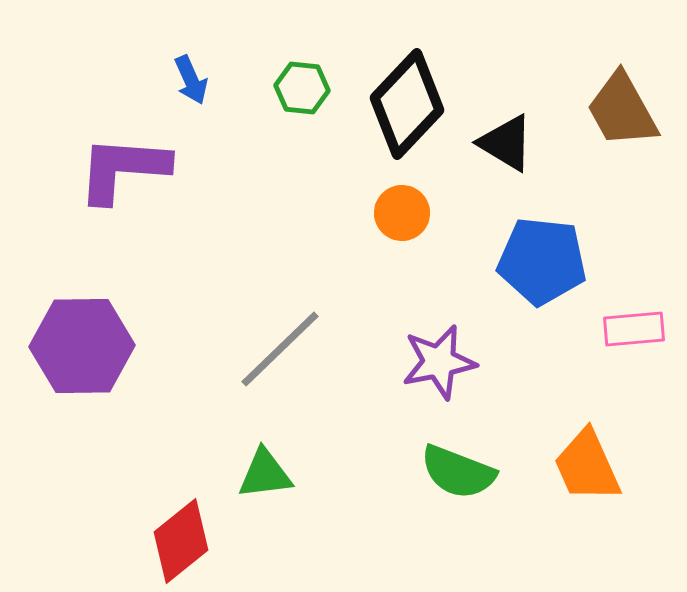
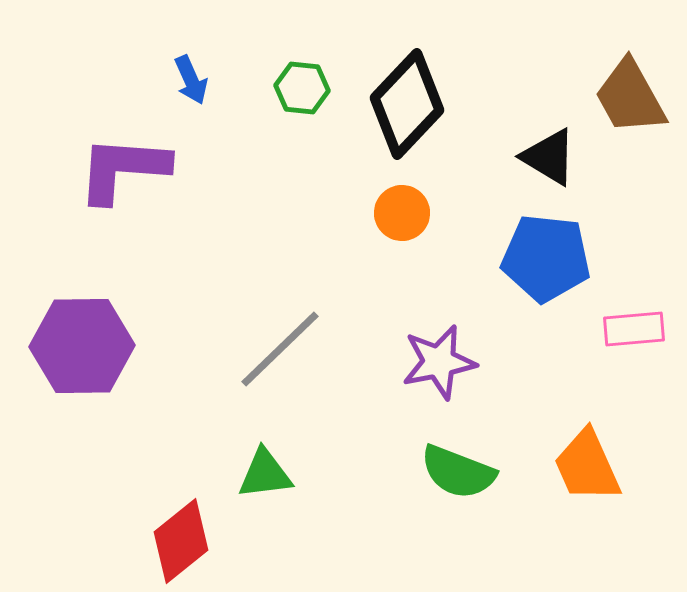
brown trapezoid: moved 8 px right, 13 px up
black triangle: moved 43 px right, 14 px down
blue pentagon: moved 4 px right, 3 px up
